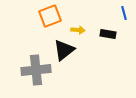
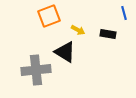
orange square: moved 1 px left
yellow arrow: rotated 24 degrees clockwise
black triangle: moved 1 px right, 2 px down; rotated 50 degrees counterclockwise
